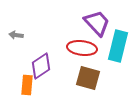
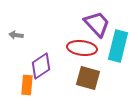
purple trapezoid: moved 1 px down
